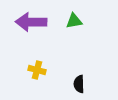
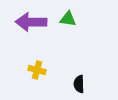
green triangle: moved 6 px left, 2 px up; rotated 18 degrees clockwise
